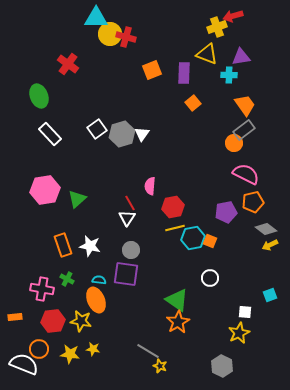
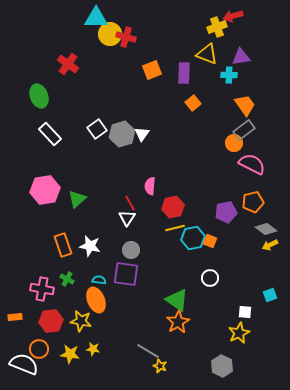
pink semicircle at (246, 174): moved 6 px right, 10 px up
red hexagon at (53, 321): moved 2 px left
